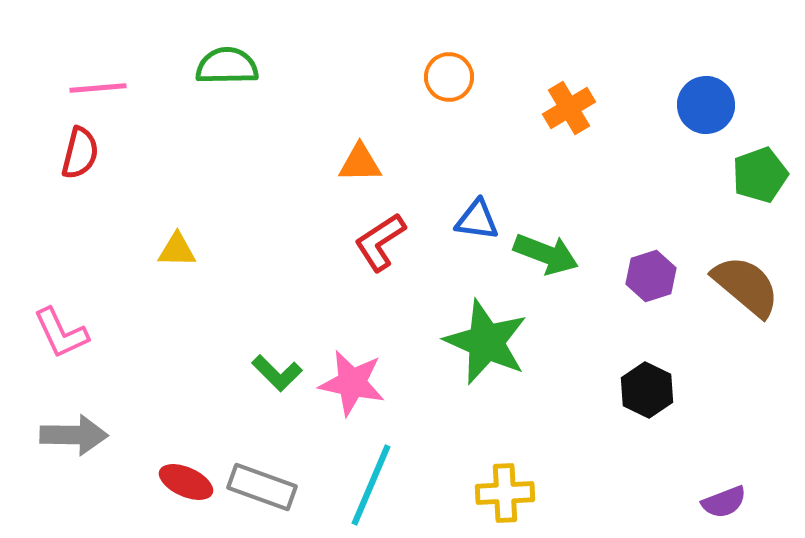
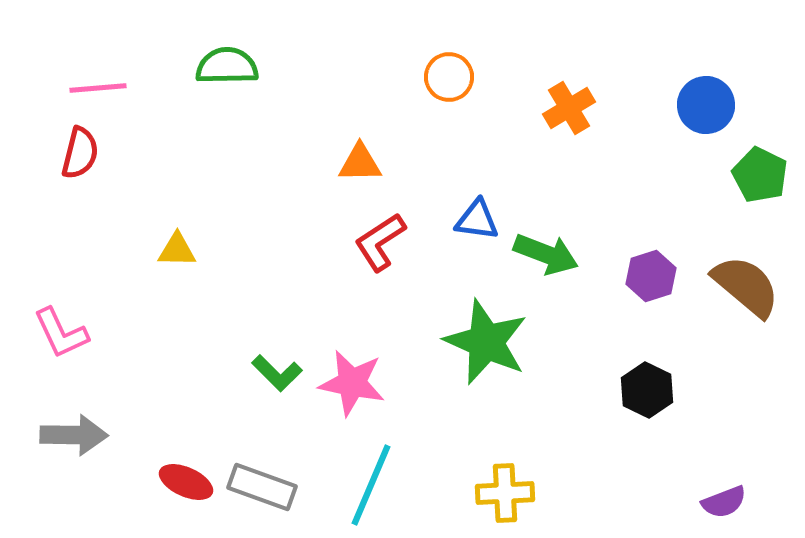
green pentagon: rotated 26 degrees counterclockwise
